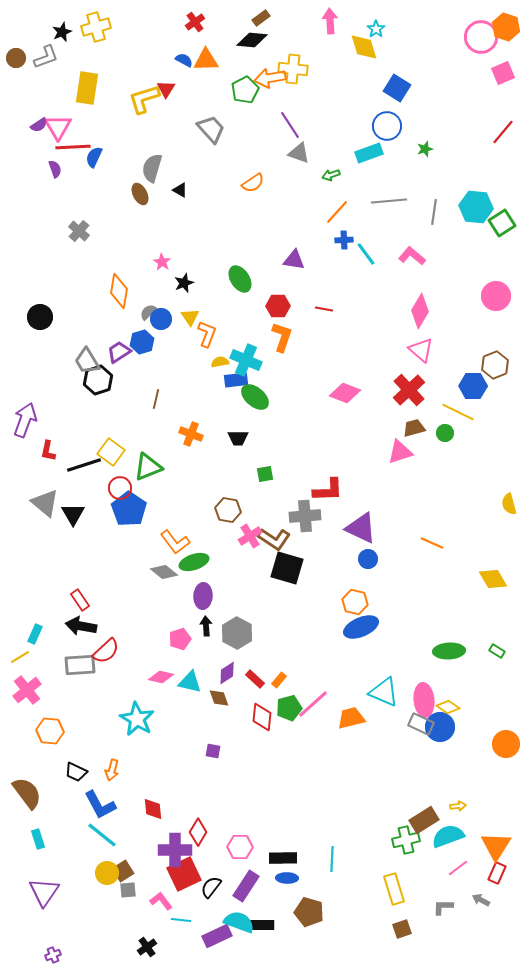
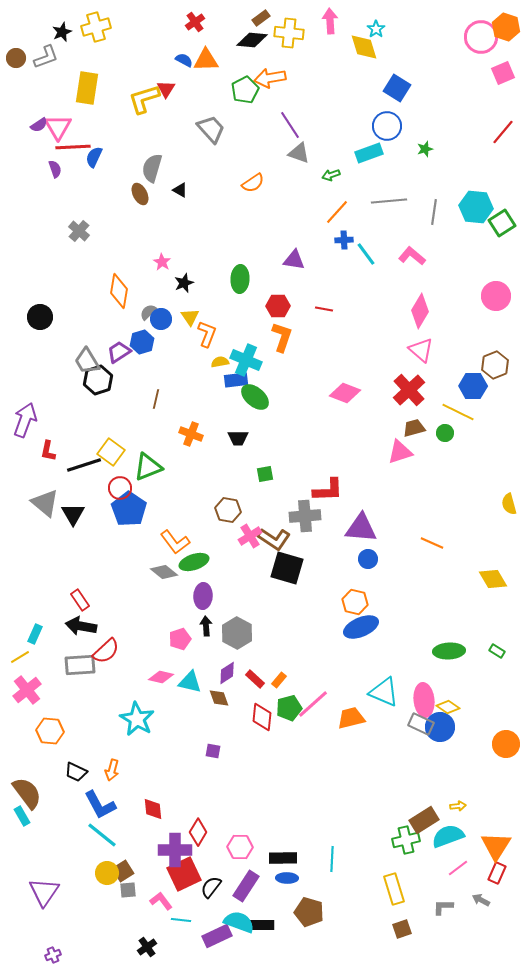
yellow cross at (293, 69): moved 4 px left, 36 px up
green ellipse at (240, 279): rotated 36 degrees clockwise
purple triangle at (361, 528): rotated 20 degrees counterclockwise
cyan rectangle at (38, 839): moved 16 px left, 23 px up; rotated 12 degrees counterclockwise
